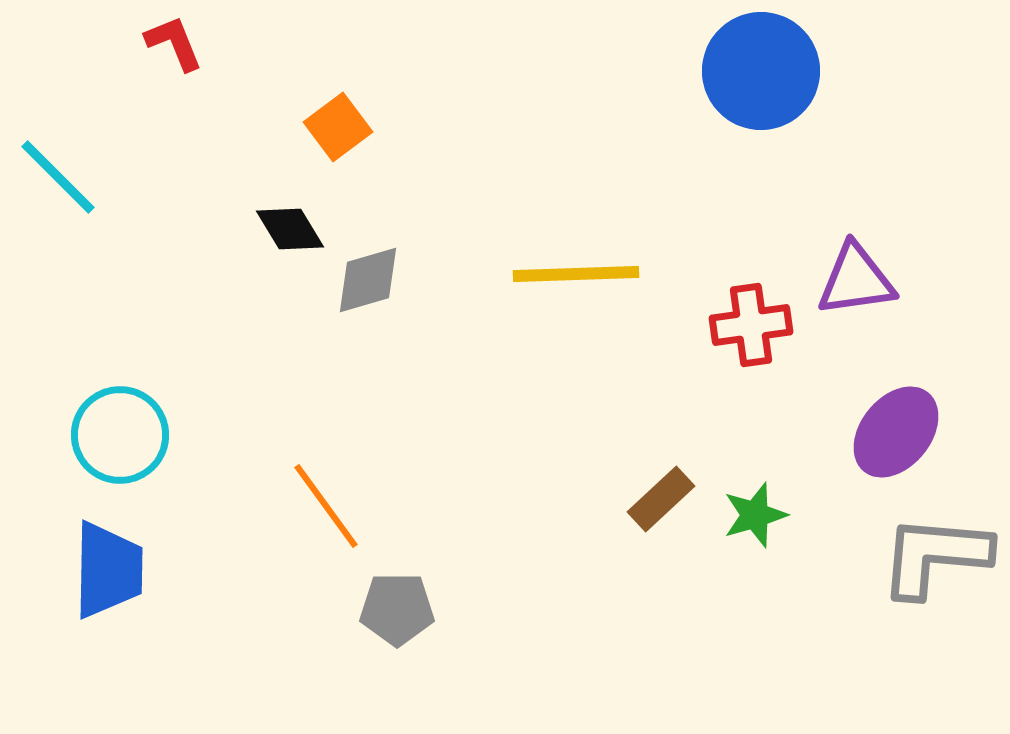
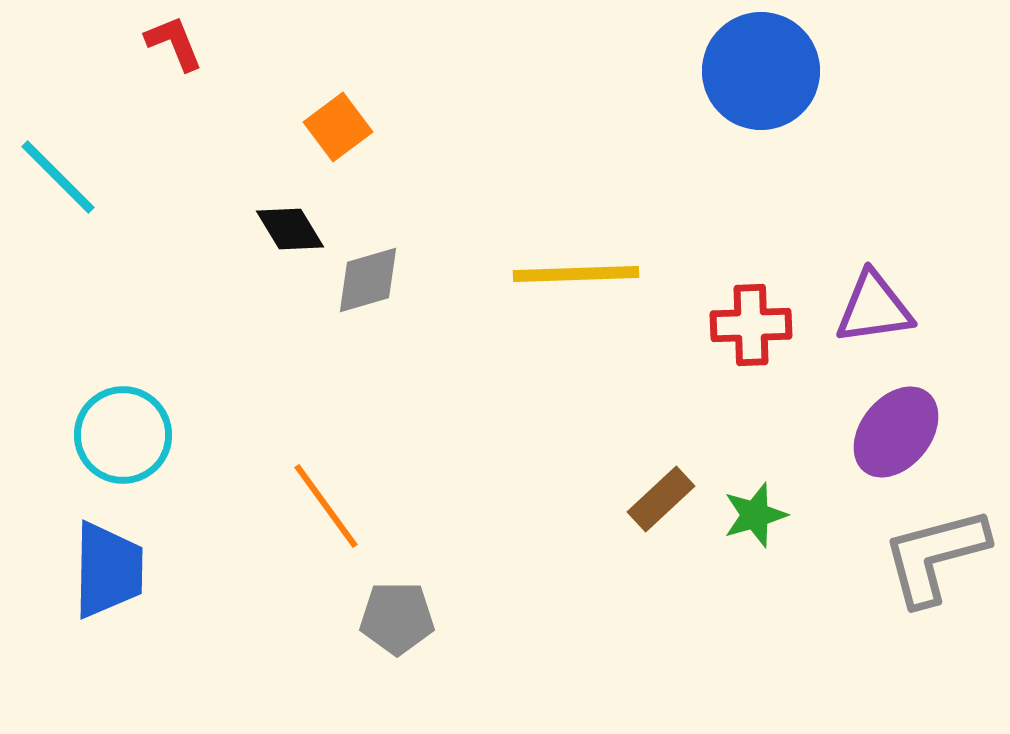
purple triangle: moved 18 px right, 28 px down
red cross: rotated 6 degrees clockwise
cyan circle: moved 3 px right
gray L-shape: rotated 20 degrees counterclockwise
gray pentagon: moved 9 px down
